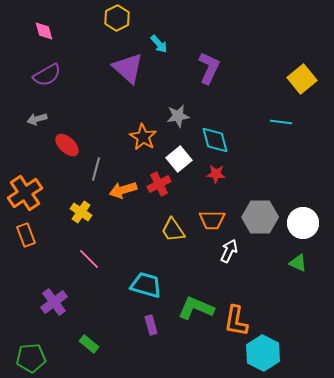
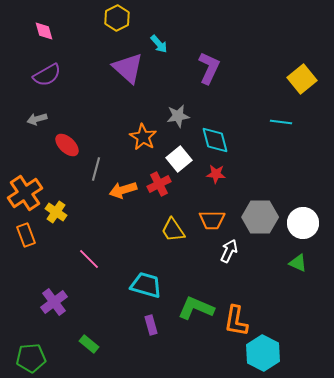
yellow cross: moved 25 px left
